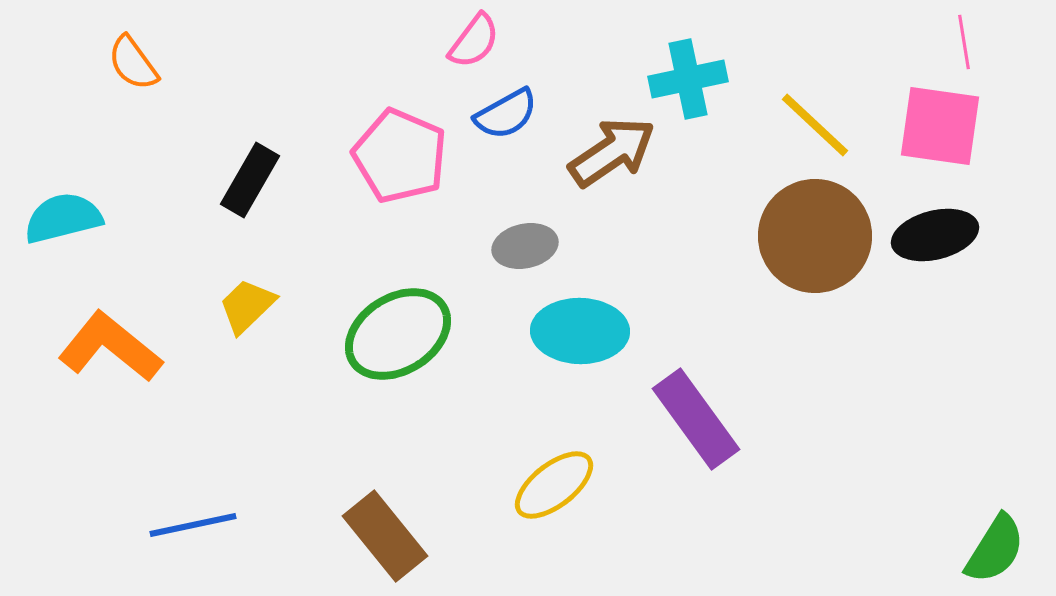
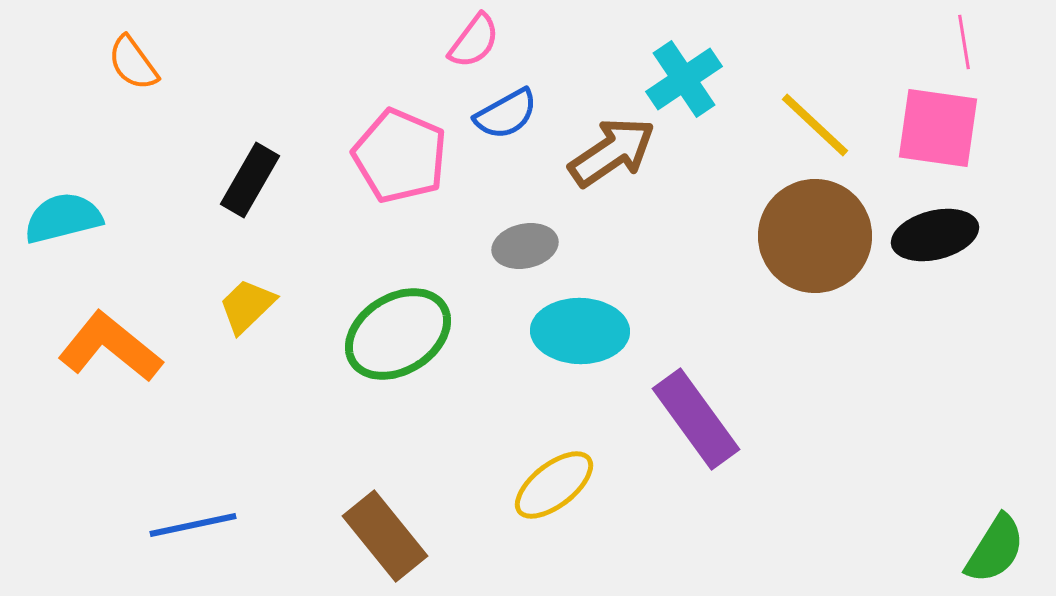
cyan cross: moved 4 px left; rotated 22 degrees counterclockwise
pink square: moved 2 px left, 2 px down
